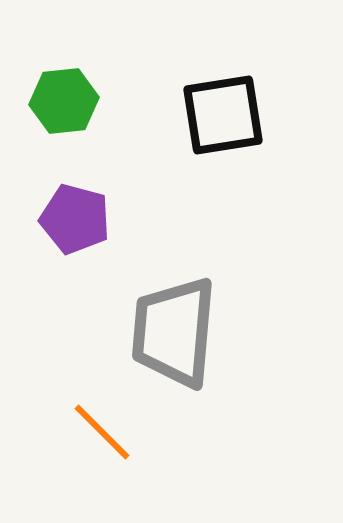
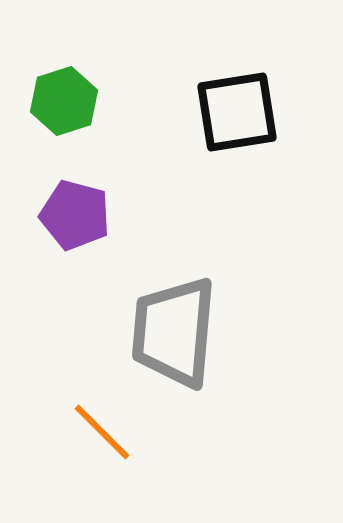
green hexagon: rotated 12 degrees counterclockwise
black square: moved 14 px right, 3 px up
purple pentagon: moved 4 px up
